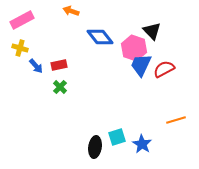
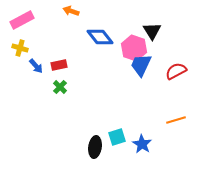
black triangle: rotated 12 degrees clockwise
red semicircle: moved 12 px right, 2 px down
